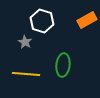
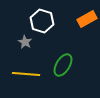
orange rectangle: moved 1 px up
green ellipse: rotated 25 degrees clockwise
